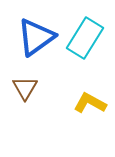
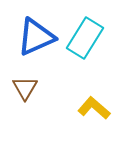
blue triangle: rotated 12 degrees clockwise
yellow L-shape: moved 4 px right, 5 px down; rotated 12 degrees clockwise
